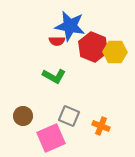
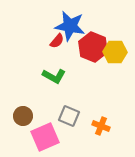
red semicircle: rotated 49 degrees counterclockwise
pink square: moved 6 px left, 1 px up
